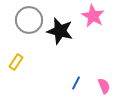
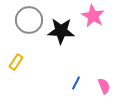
black star: moved 1 px right; rotated 12 degrees counterclockwise
